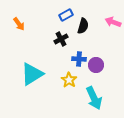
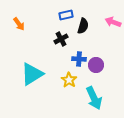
blue rectangle: rotated 16 degrees clockwise
